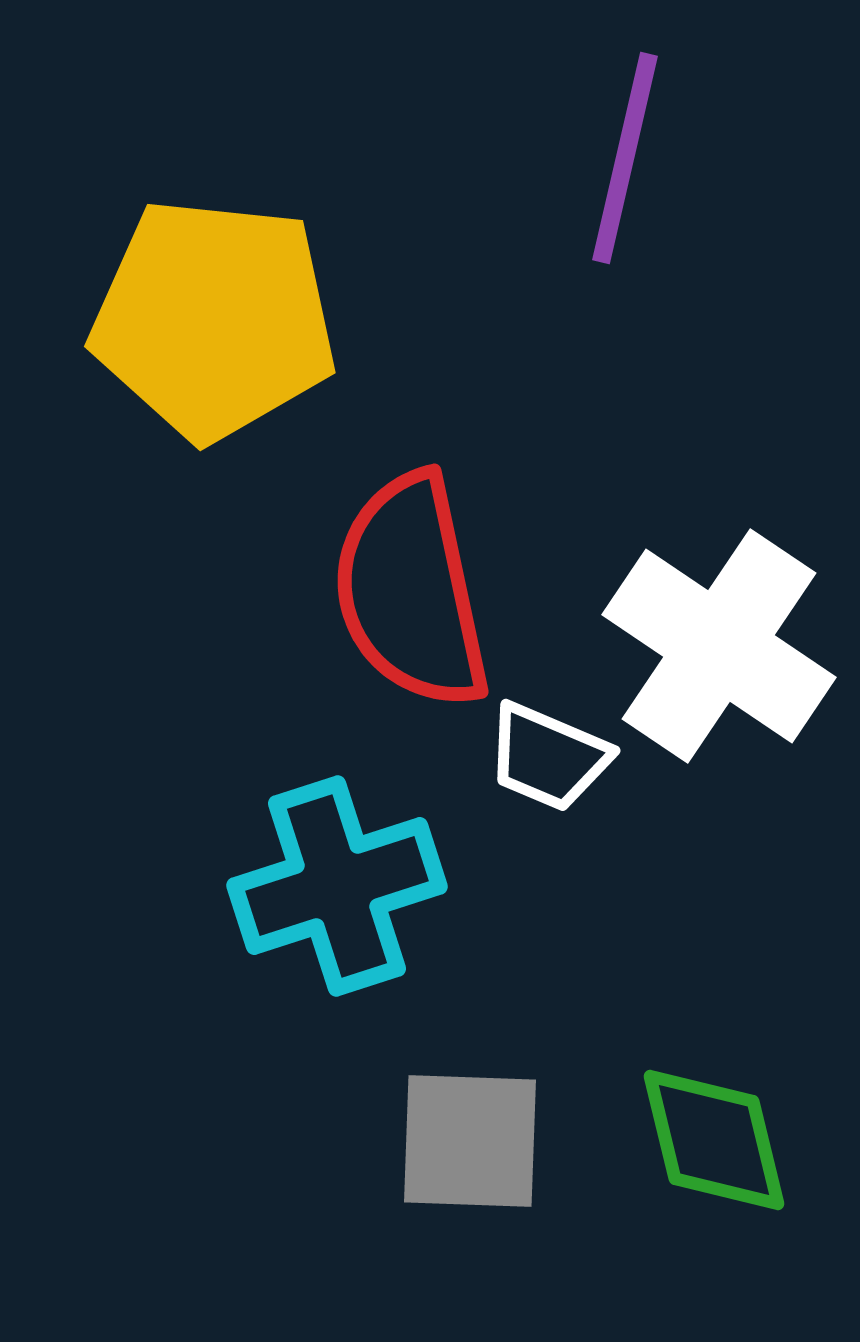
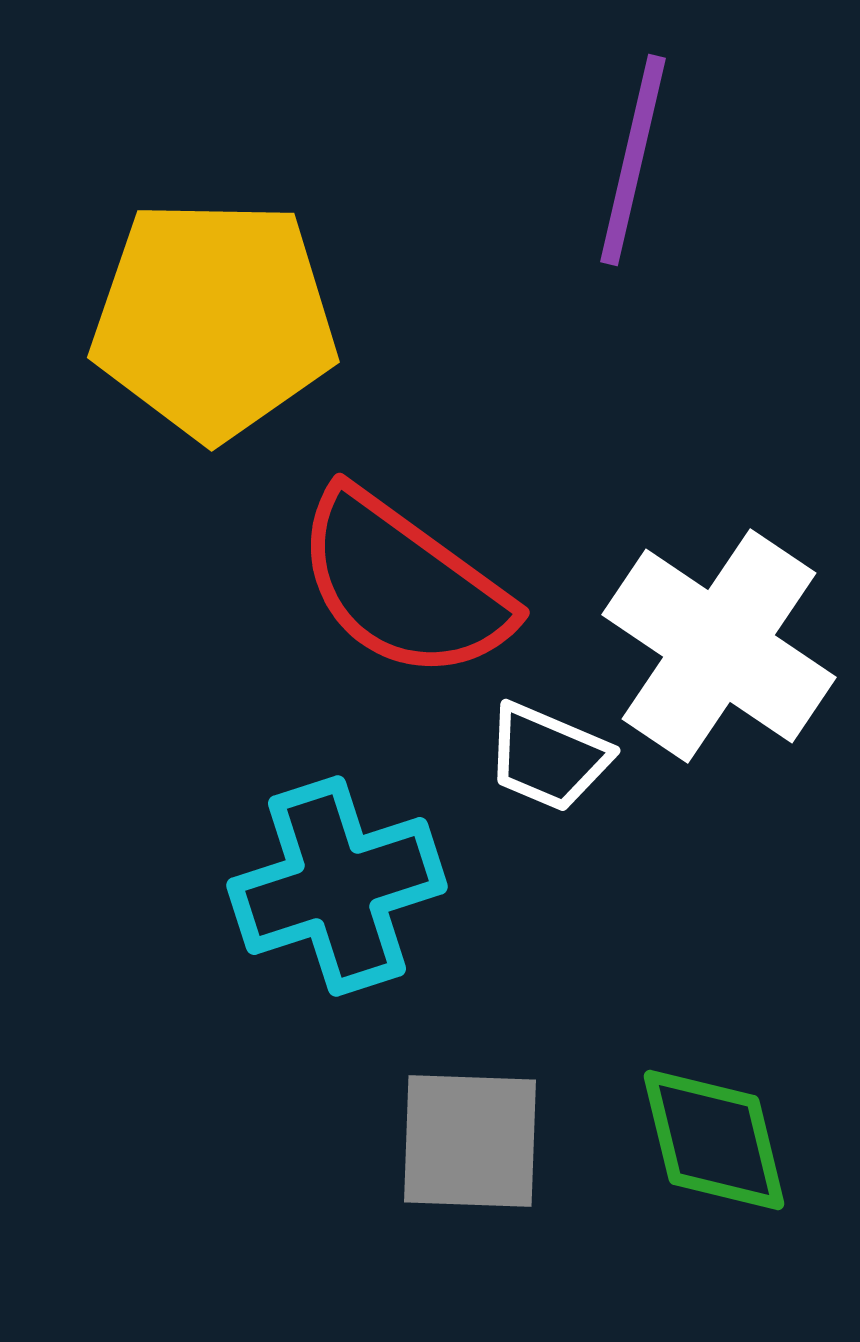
purple line: moved 8 px right, 2 px down
yellow pentagon: rotated 5 degrees counterclockwise
red semicircle: moved 8 px left, 6 px up; rotated 42 degrees counterclockwise
